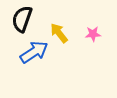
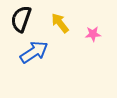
black semicircle: moved 1 px left
yellow arrow: moved 1 px right, 10 px up
